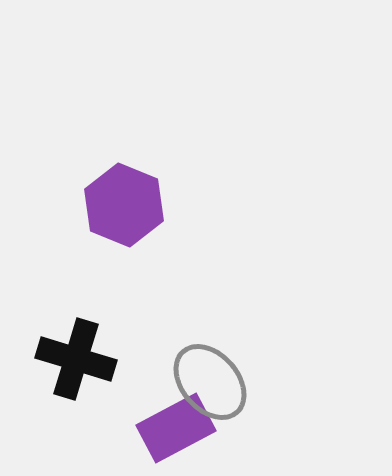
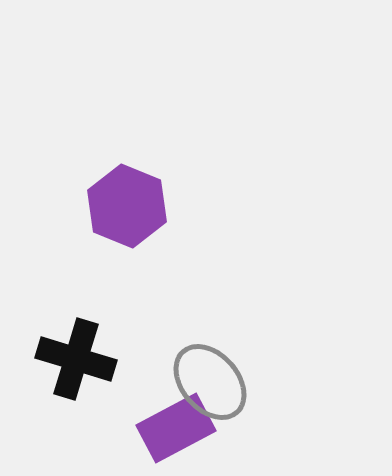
purple hexagon: moved 3 px right, 1 px down
